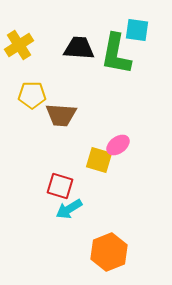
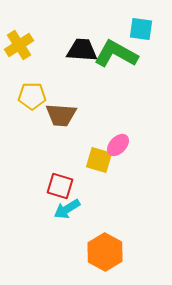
cyan square: moved 4 px right, 1 px up
black trapezoid: moved 3 px right, 2 px down
green L-shape: rotated 108 degrees clockwise
yellow pentagon: moved 1 px down
pink ellipse: rotated 10 degrees counterclockwise
cyan arrow: moved 2 px left
orange hexagon: moved 4 px left; rotated 9 degrees counterclockwise
